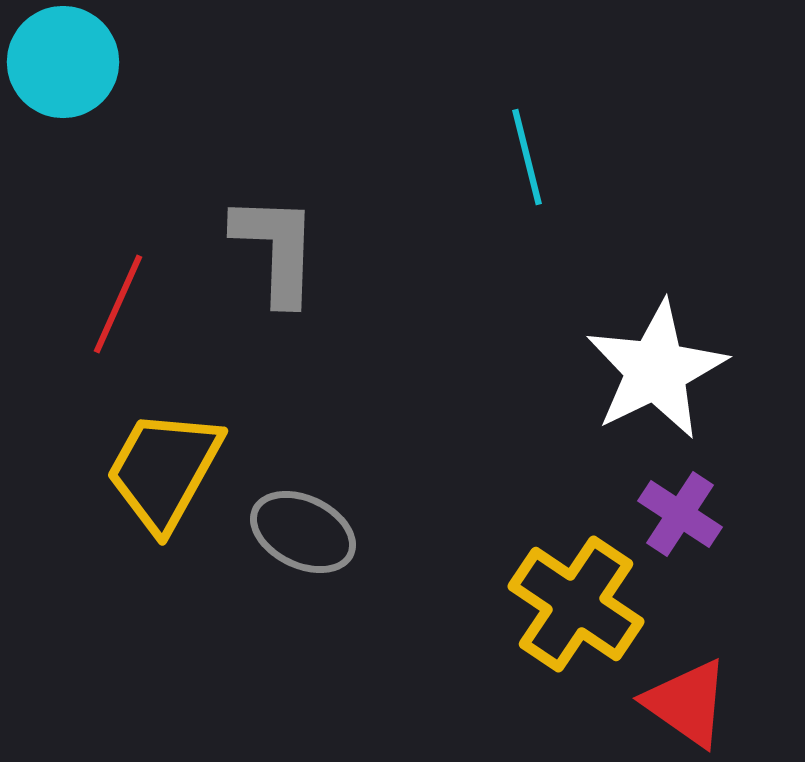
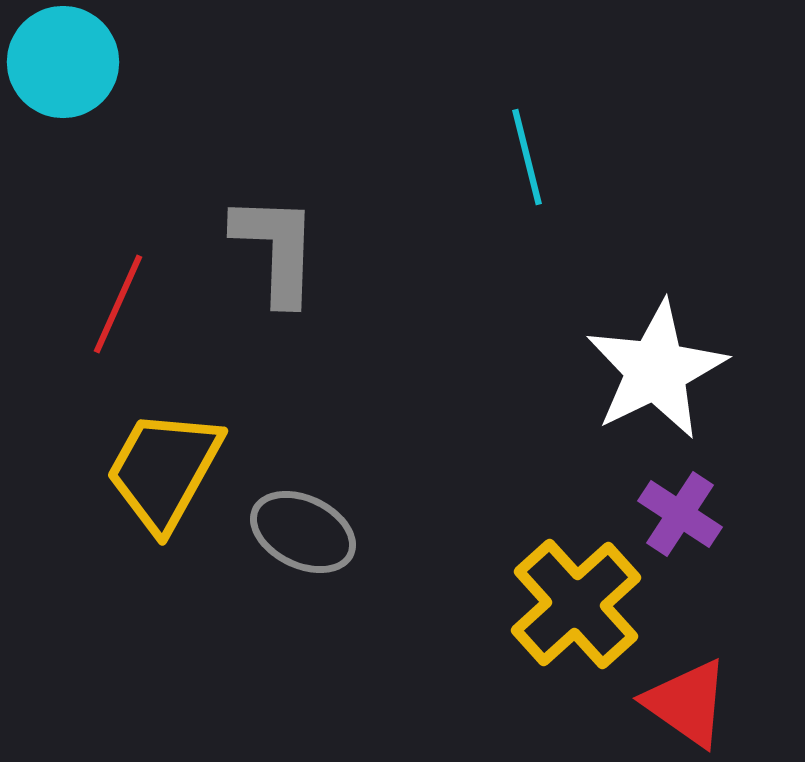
yellow cross: rotated 14 degrees clockwise
